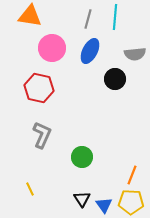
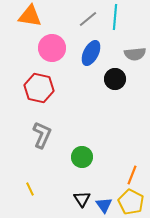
gray line: rotated 36 degrees clockwise
blue ellipse: moved 1 px right, 2 px down
yellow pentagon: rotated 25 degrees clockwise
